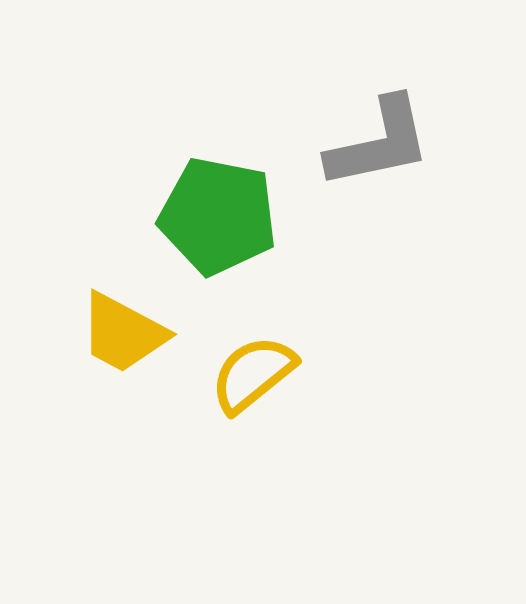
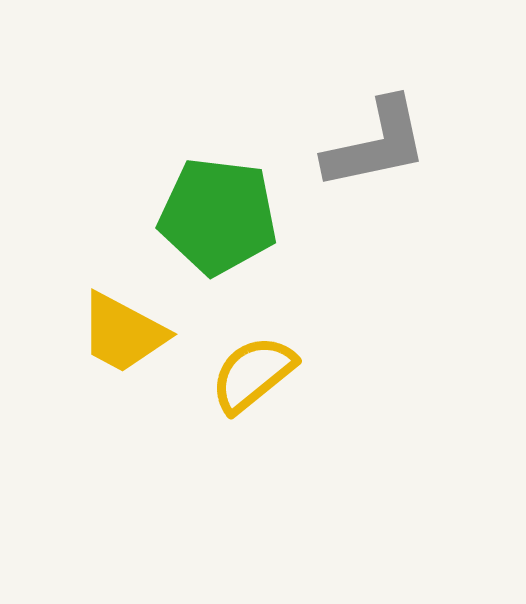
gray L-shape: moved 3 px left, 1 px down
green pentagon: rotated 4 degrees counterclockwise
